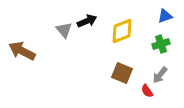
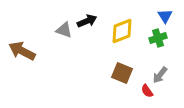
blue triangle: rotated 42 degrees counterclockwise
gray triangle: rotated 30 degrees counterclockwise
green cross: moved 3 px left, 6 px up
